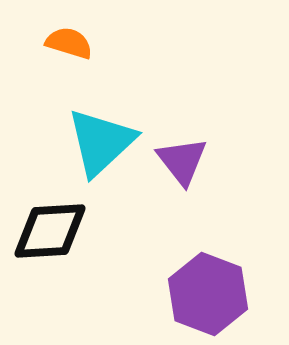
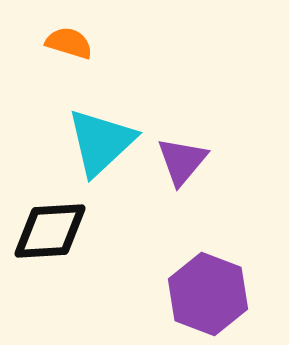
purple triangle: rotated 18 degrees clockwise
